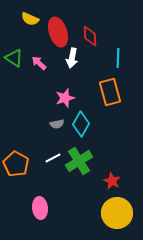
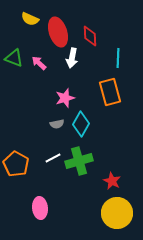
green triangle: rotated 12 degrees counterclockwise
green cross: rotated 16 degrees clockwise
